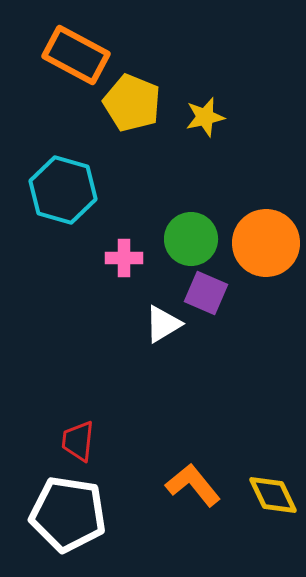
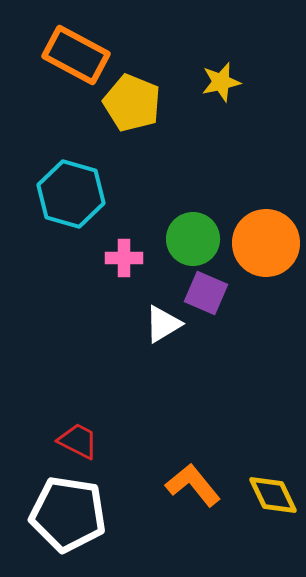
yellow star: moved 16 px right, 35 px up
cyan hexagon: moved 8 px right, 4 px down
green circle: moved 2 px right
red trapezoid: rotated 111 degrees clockwise
